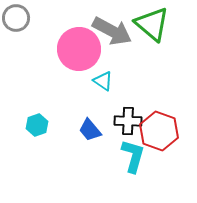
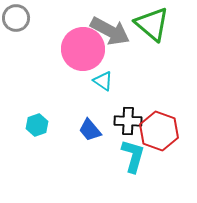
gray arrow: moved 2 px left
pink circle: moved 4 px right
